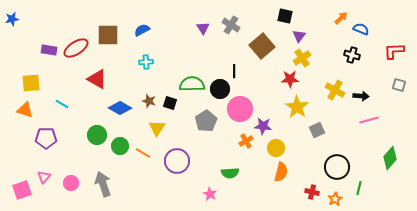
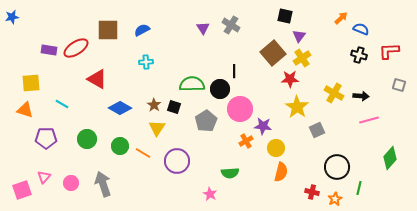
blue star at (12, 19): moved 2 px up
brown square at (108, 35): moved 5 px up
brown square at (262, 46): moved 11 px right, 7 px down
red L-shape at (394, 51): moved 5 px left
black cross at (352, 55): moved 7 px right
yellow cross at (335, 90): moved 1 px left, 3 px down
brown star at (149, 101): moved 5 px right, 4 px down; rotated 16 degrees clockwise
black square at (170, 103): moved 4 px right, 4 px down
green circle at (97, 135): moved 10 px left, 4 px down
